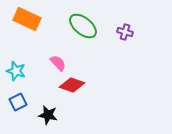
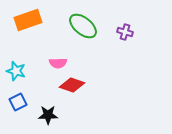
orange rectangle: moved 1 px right, 1 px down; rotated 44 degrees counterclockwise
pink semicircle: rotated 132 degrees clockwise
black star: rotated 12 degrees counterclockwise
